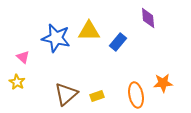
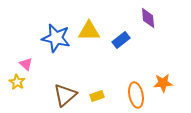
blue rectangle: moved 3 px right, 2 px up; rotated 12 degrees clockwise
pink triangle: moved 3 px right, 7 px down
brown triangle: moved 1 px left, 1 px down
